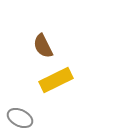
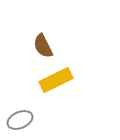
gray ellipse: moved 2 px down; rotated 50 degrees counterclockwise
